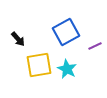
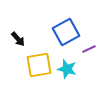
purple line: moved 6 px left, 3 px down
cyan star: rotated 12 degrees counterclockwise
